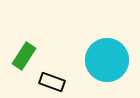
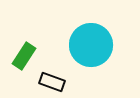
cyan circle: moved 16 px left, 15 px up
